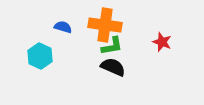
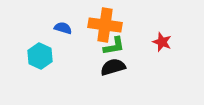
blue semicircle: moved 1 px down
green L-shape: moved 2 px right
black semicircle: rotated 40 degrees counterclockwise
